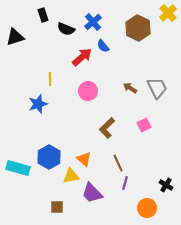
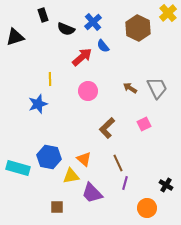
pink square: moved 1 px up
blue hexagon: rotated 20 degrees counterclockwise
